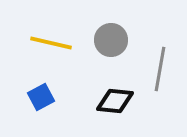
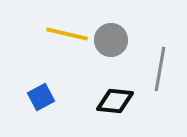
yellow line: moved 16 px right, 9 px up
